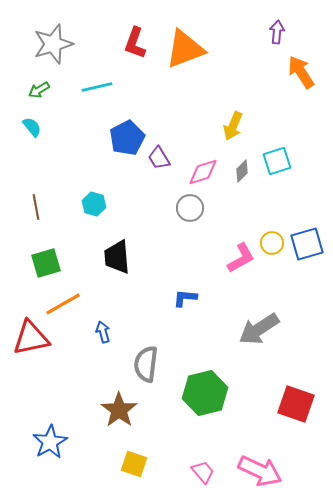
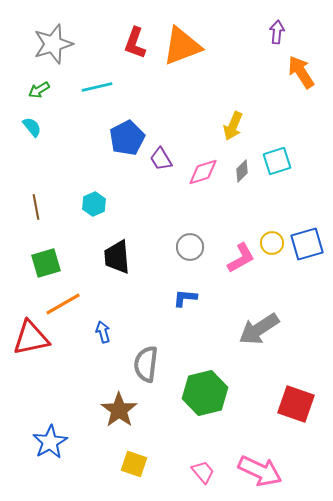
orange triangle: moved 3 px left, 3 px up
purple trapezoid: moved 2 px right, 1 px down
cyan hexagon: rotated 20 degrees clockwise
gray circle: moved 39 px down
